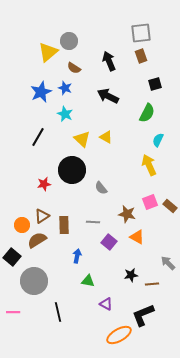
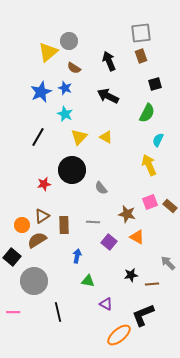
yellow triangle at (82, 139): moved 3 px left, 2 px up; rotated 30 degrees clockwise
orange ellipse at (119, 335): rotated 10 degrees counterclockwise
